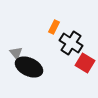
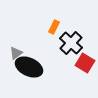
black cross: rotated 10 degrees clockwise
gray triangle: rotated 32 degrees clockwise
